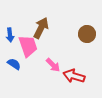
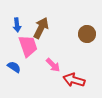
blue arrow: moved 7 px right, 10 px up
blue semicircle: moved 3 px down
red arrow: moved 4 px down
